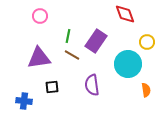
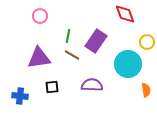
purple semicircle: rotated 100 degrees clockwise
blue cross: moved 4 px left, 5 px up
